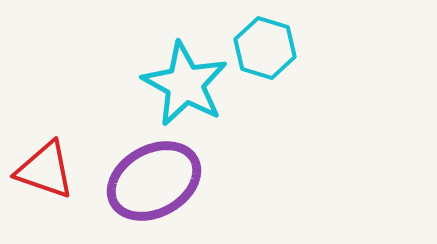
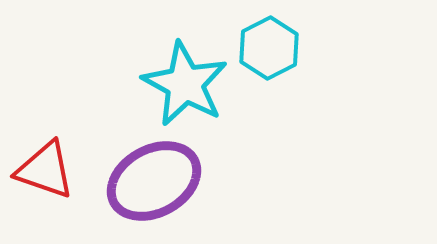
cyan hexagon: moved 4 px right; rotated 16 degrees clockwise
